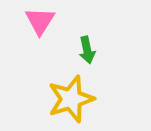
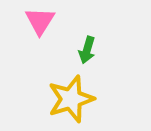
green arrow: rotated 28 degrees clockwise
